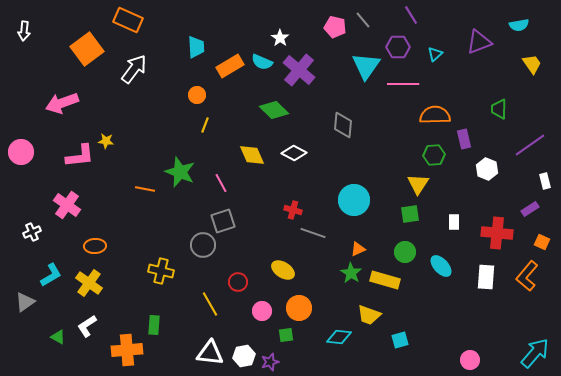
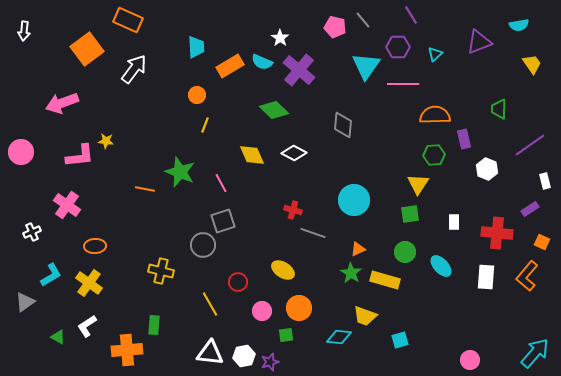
yellow trapezoid at (369, 315): moved 4 px left, 1 px down
